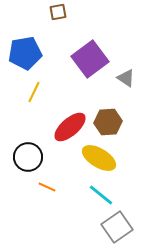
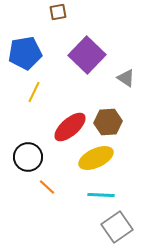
purple square: moved 3 px left, 4 px up; rotated 9 degrees counterclockwise
yellow ellipse: moved 3 px left; rotated 56 degrees counterclockwise
orange line: rotated 18 degrees clockwise
cyan line: rotated 36 degrees counterclockwise
